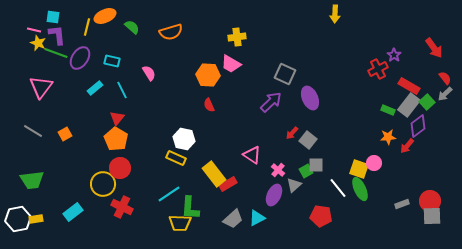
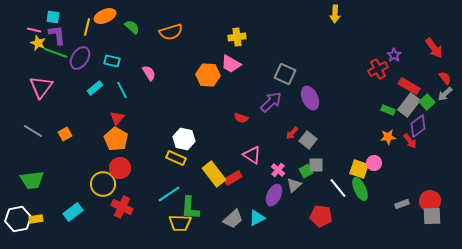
red semicircle at (209, 105): moved 32 px right, 13 px down; rotated 48 degrees counterclockwise
red arrow at (407, 146): moved 3 px right, 5 px up; rotated 77 degrees counterclockwise
red rectangle at (228, 184): moved 5 px right, 6 px up
